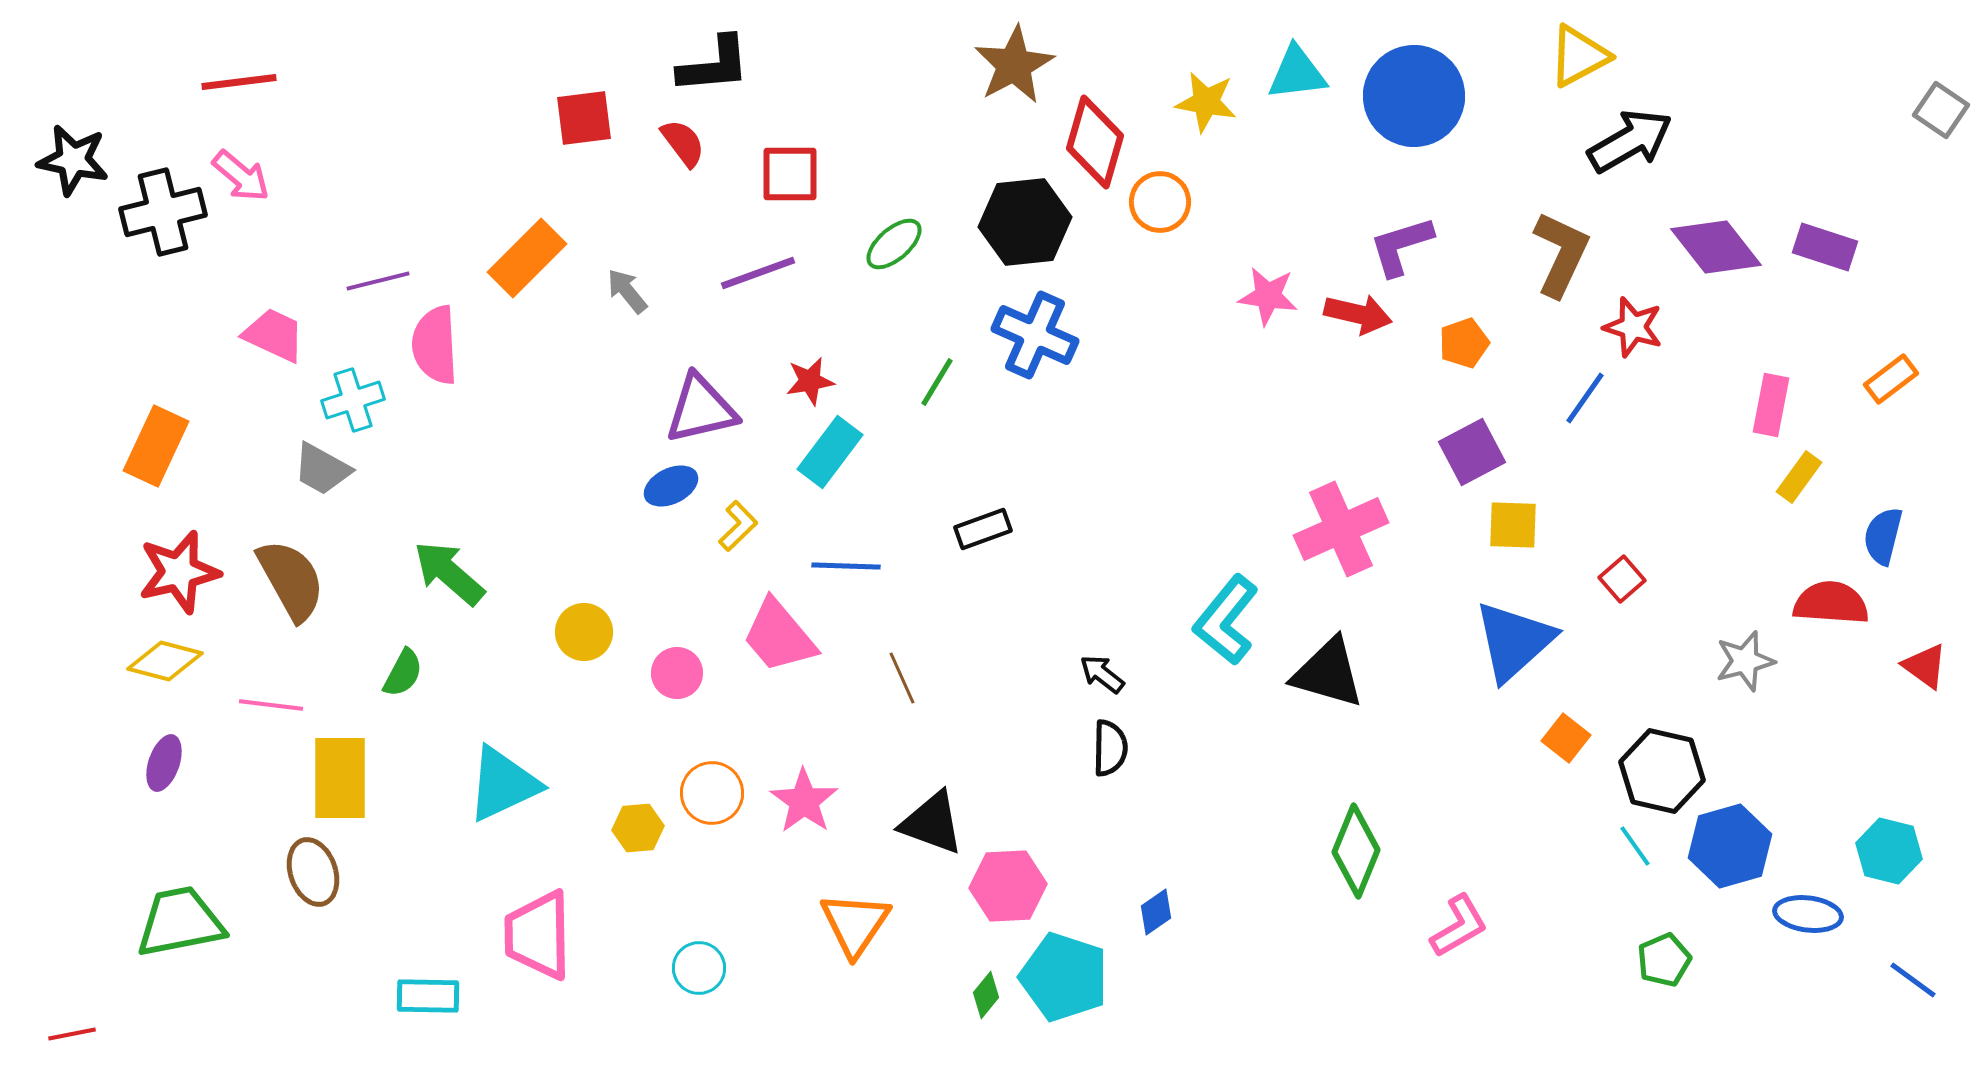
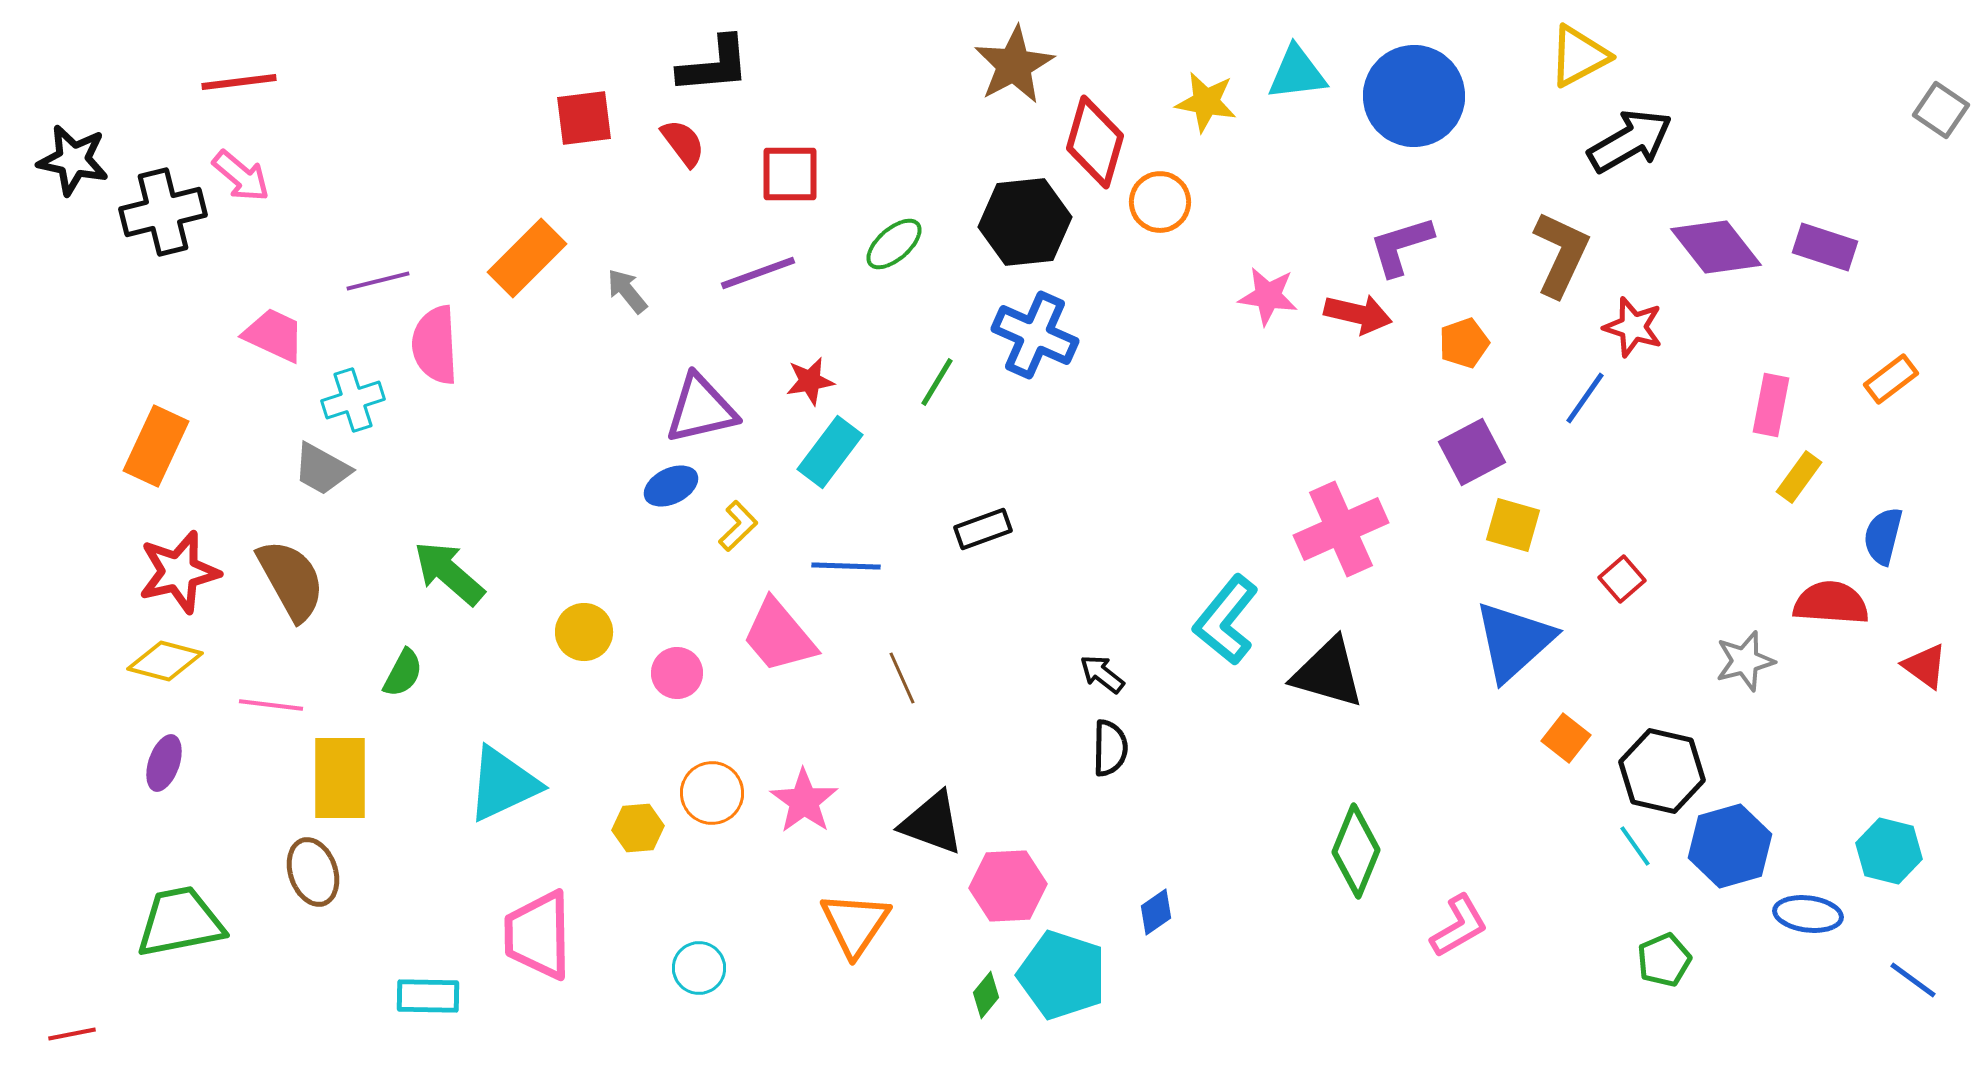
yellow square at (1513, 525): rotated 14 degrees clockwise
cyan pentagon at (1064, 977): moved 2 px left, 2 px up
